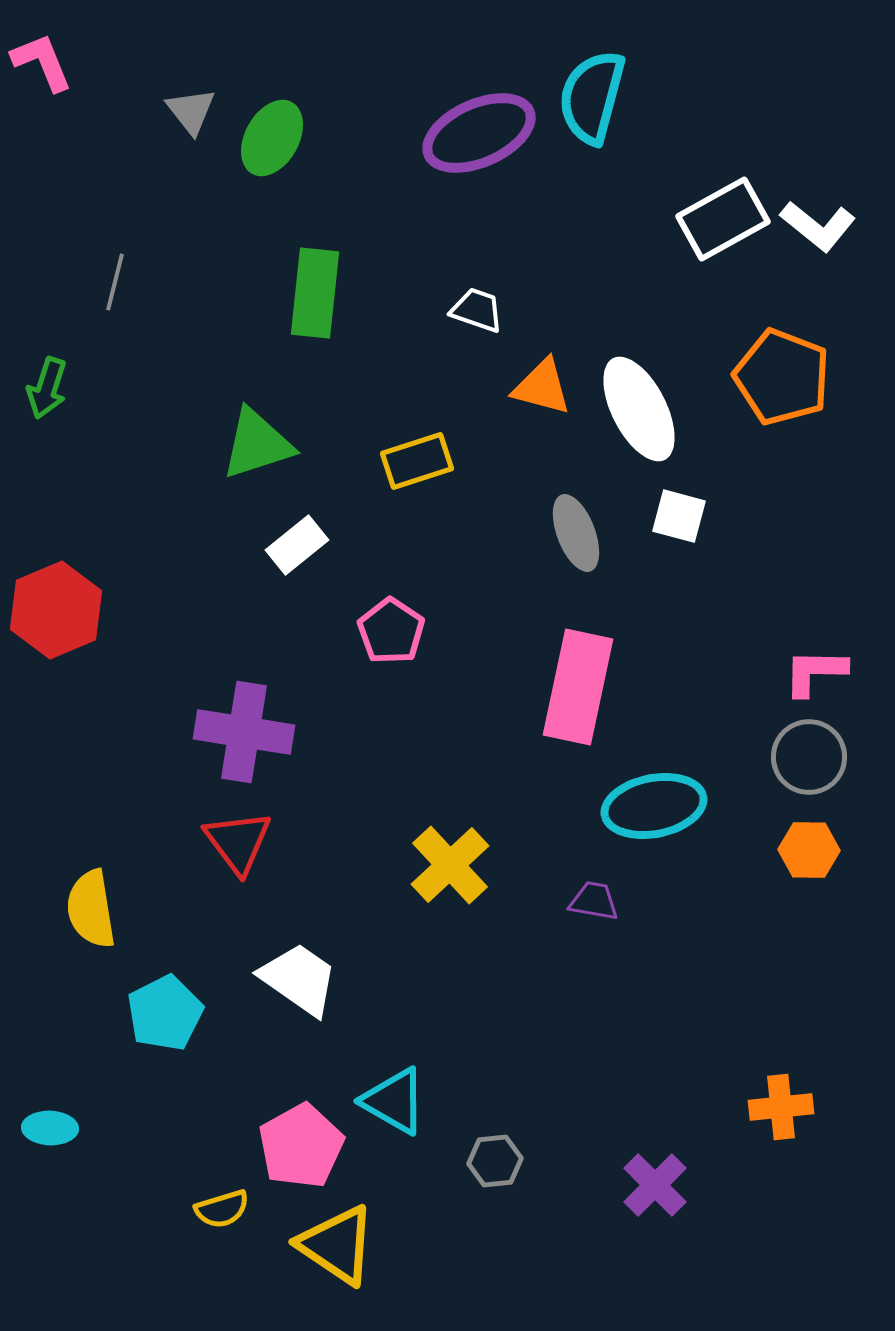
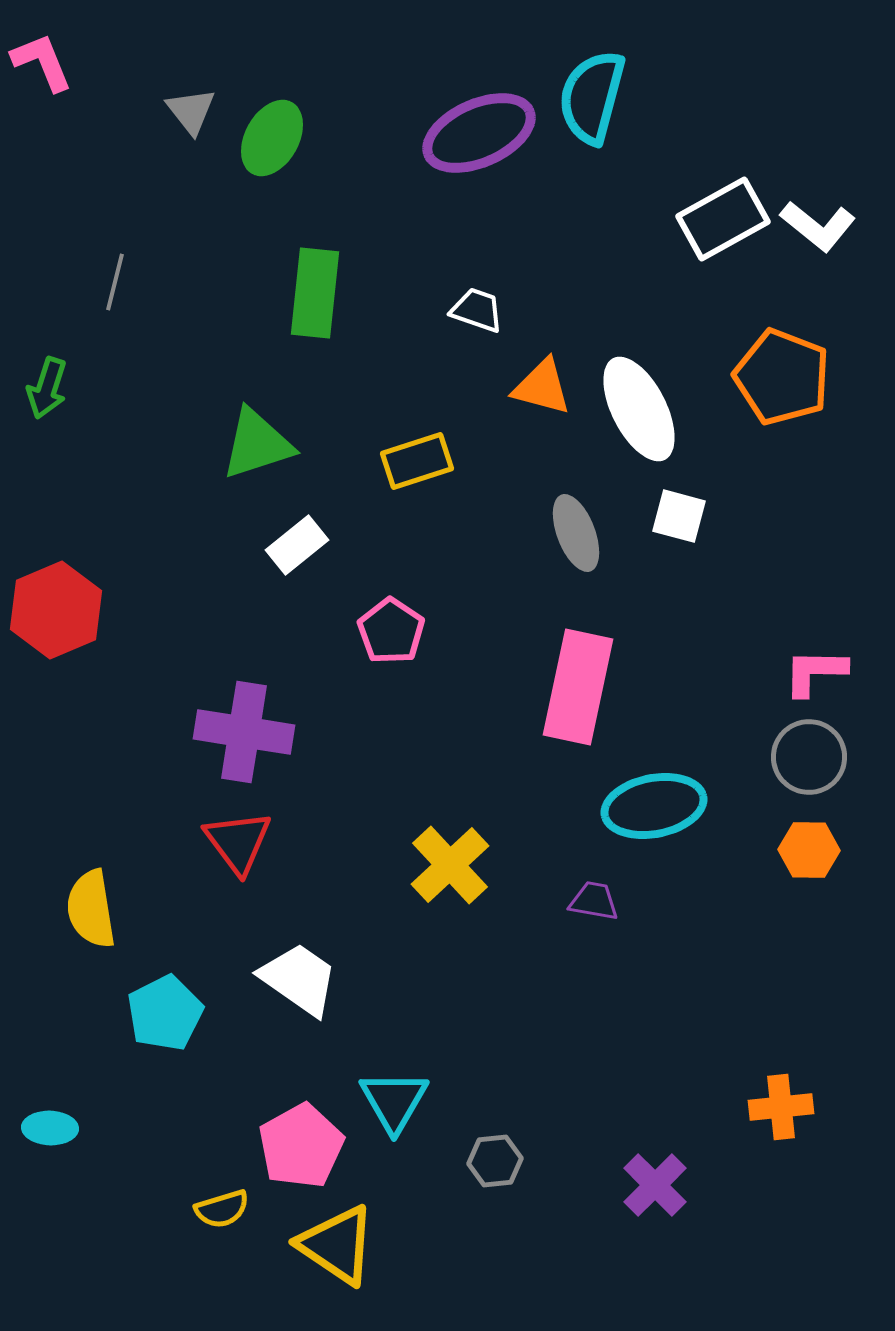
cyan triangle at (394, 1101): rotated 30 degrees clockwise
